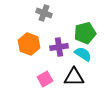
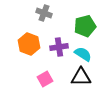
green pentagon: moved 7 px up
black triangle: moved 7 px right
